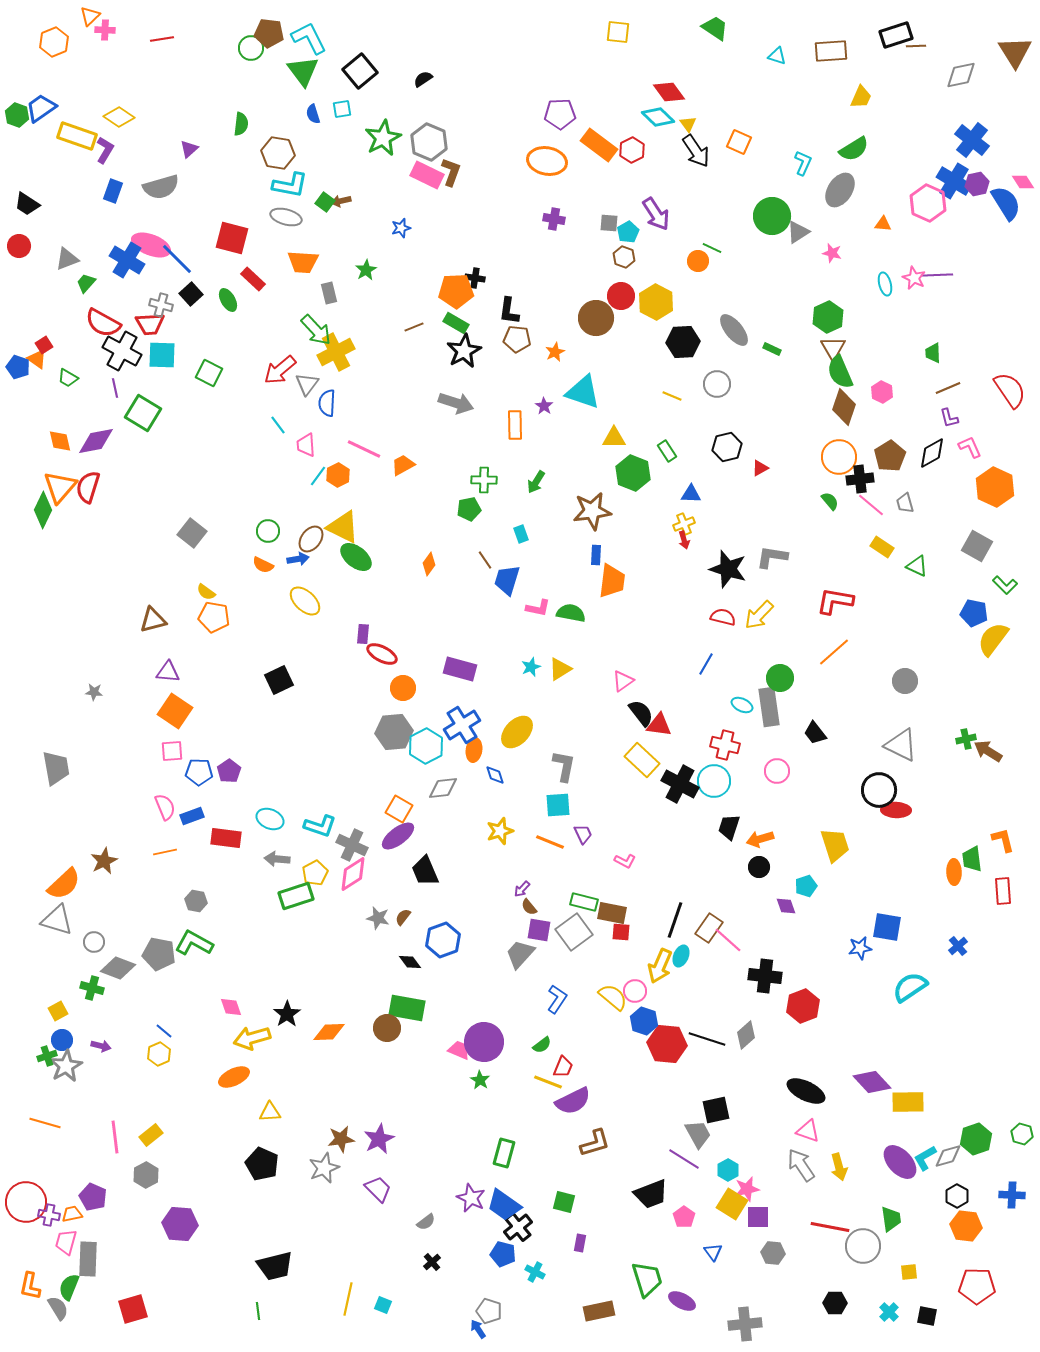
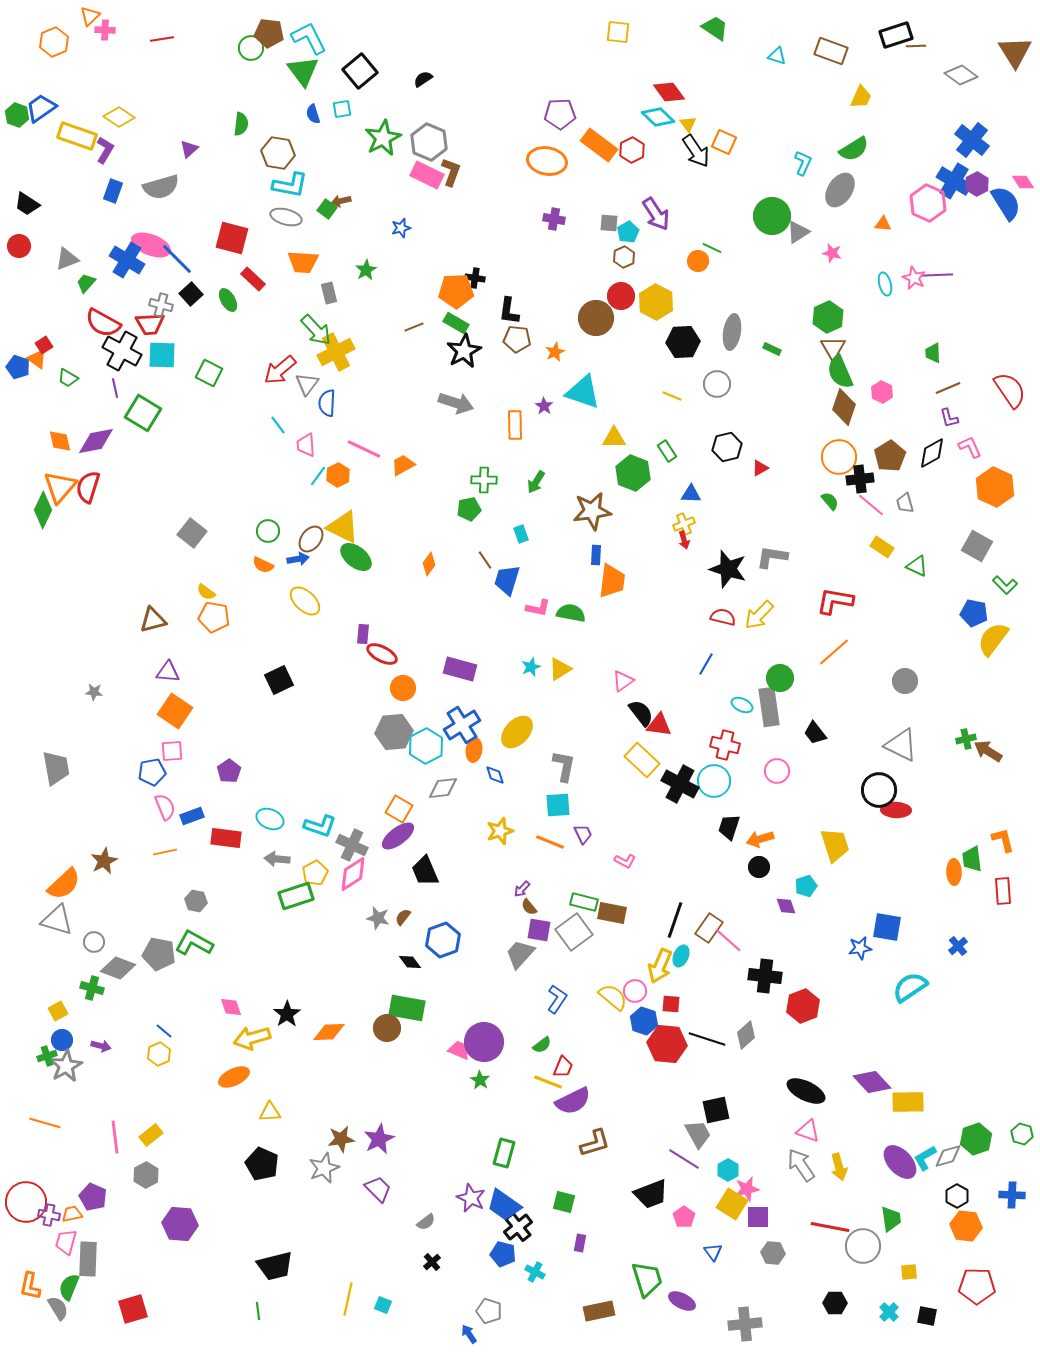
brown rectangle at (831, 51): rotated 24 degrees clockwise
gray diamond at (961, 75): rotated 48 degrees clockwise
orange square at (739, 142): moved 15 px left
purple hexagon at (977, 184): rotated 15 degrees counterclockwise
green square at (325, 202): moved 2 px right, 7 px down
brown hexagon at (624, 257): rotated 15 degrees clockwise
gray ellipse at (734, 330): moved 2 px left, 2 px down; rotated 48 degrees clockwise
blue pentagon at (199, 772): moved 47 px left; rotated 12 degrees counterclockwise
red square at (621, 932): moved 50 px right, 72 px down
blue arrow at (478, 1329): moved 9 px left, 5 px down
